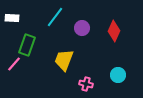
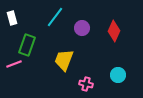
white rectangle: rotated 72 degrees clockwise
pink line: rotated 28 degrees clockwise
